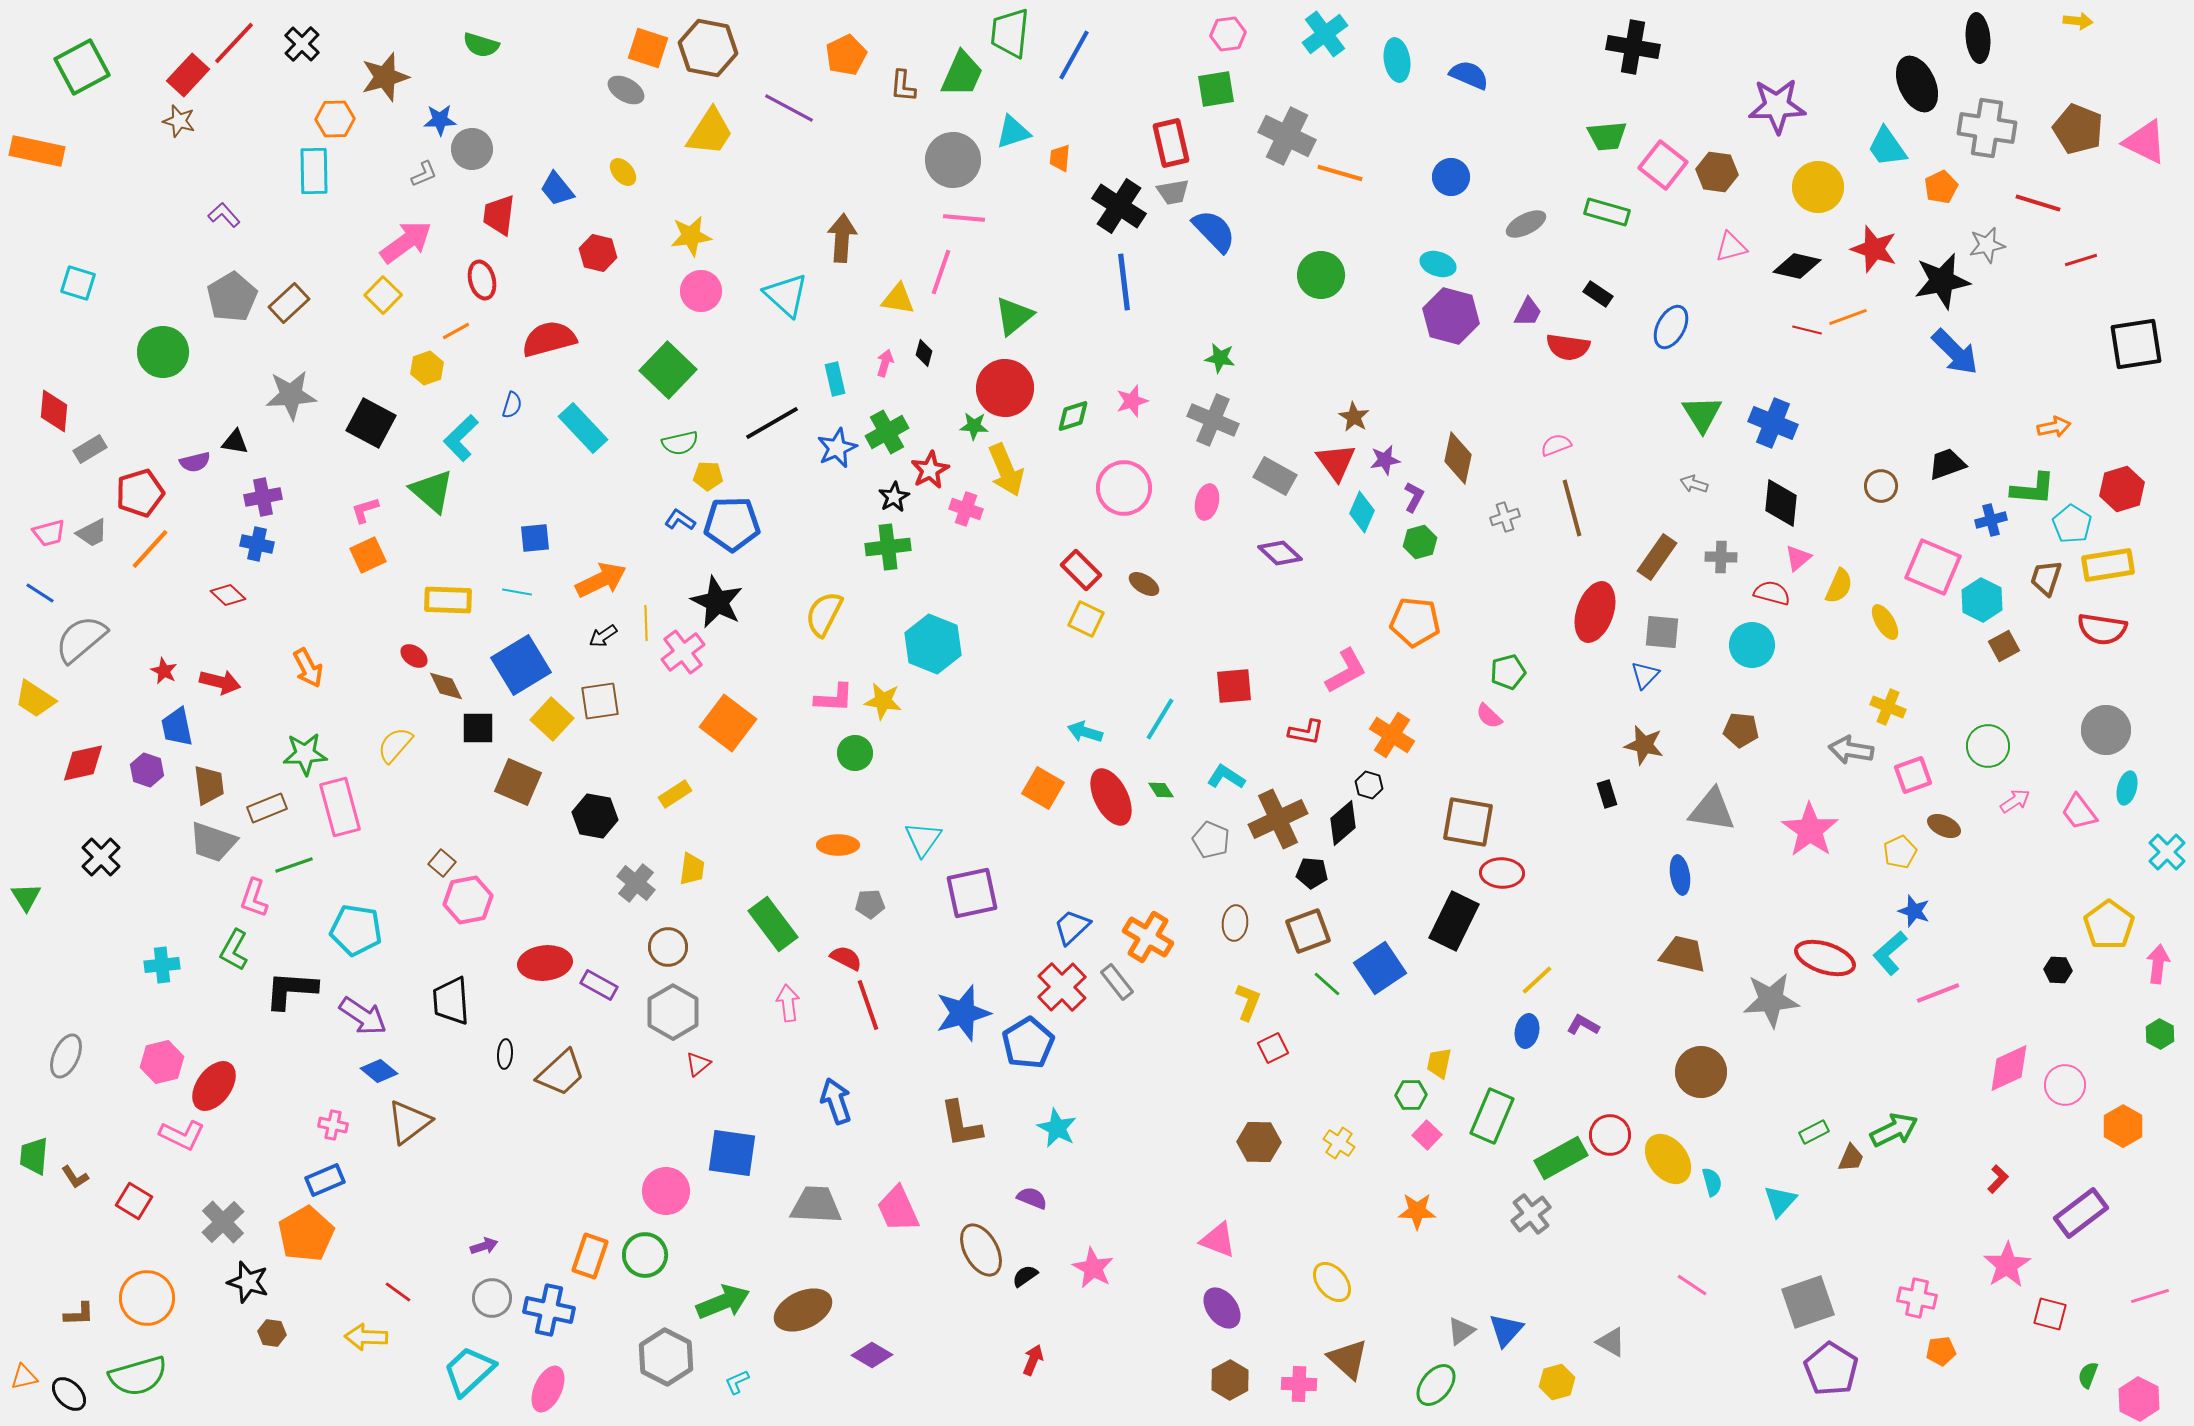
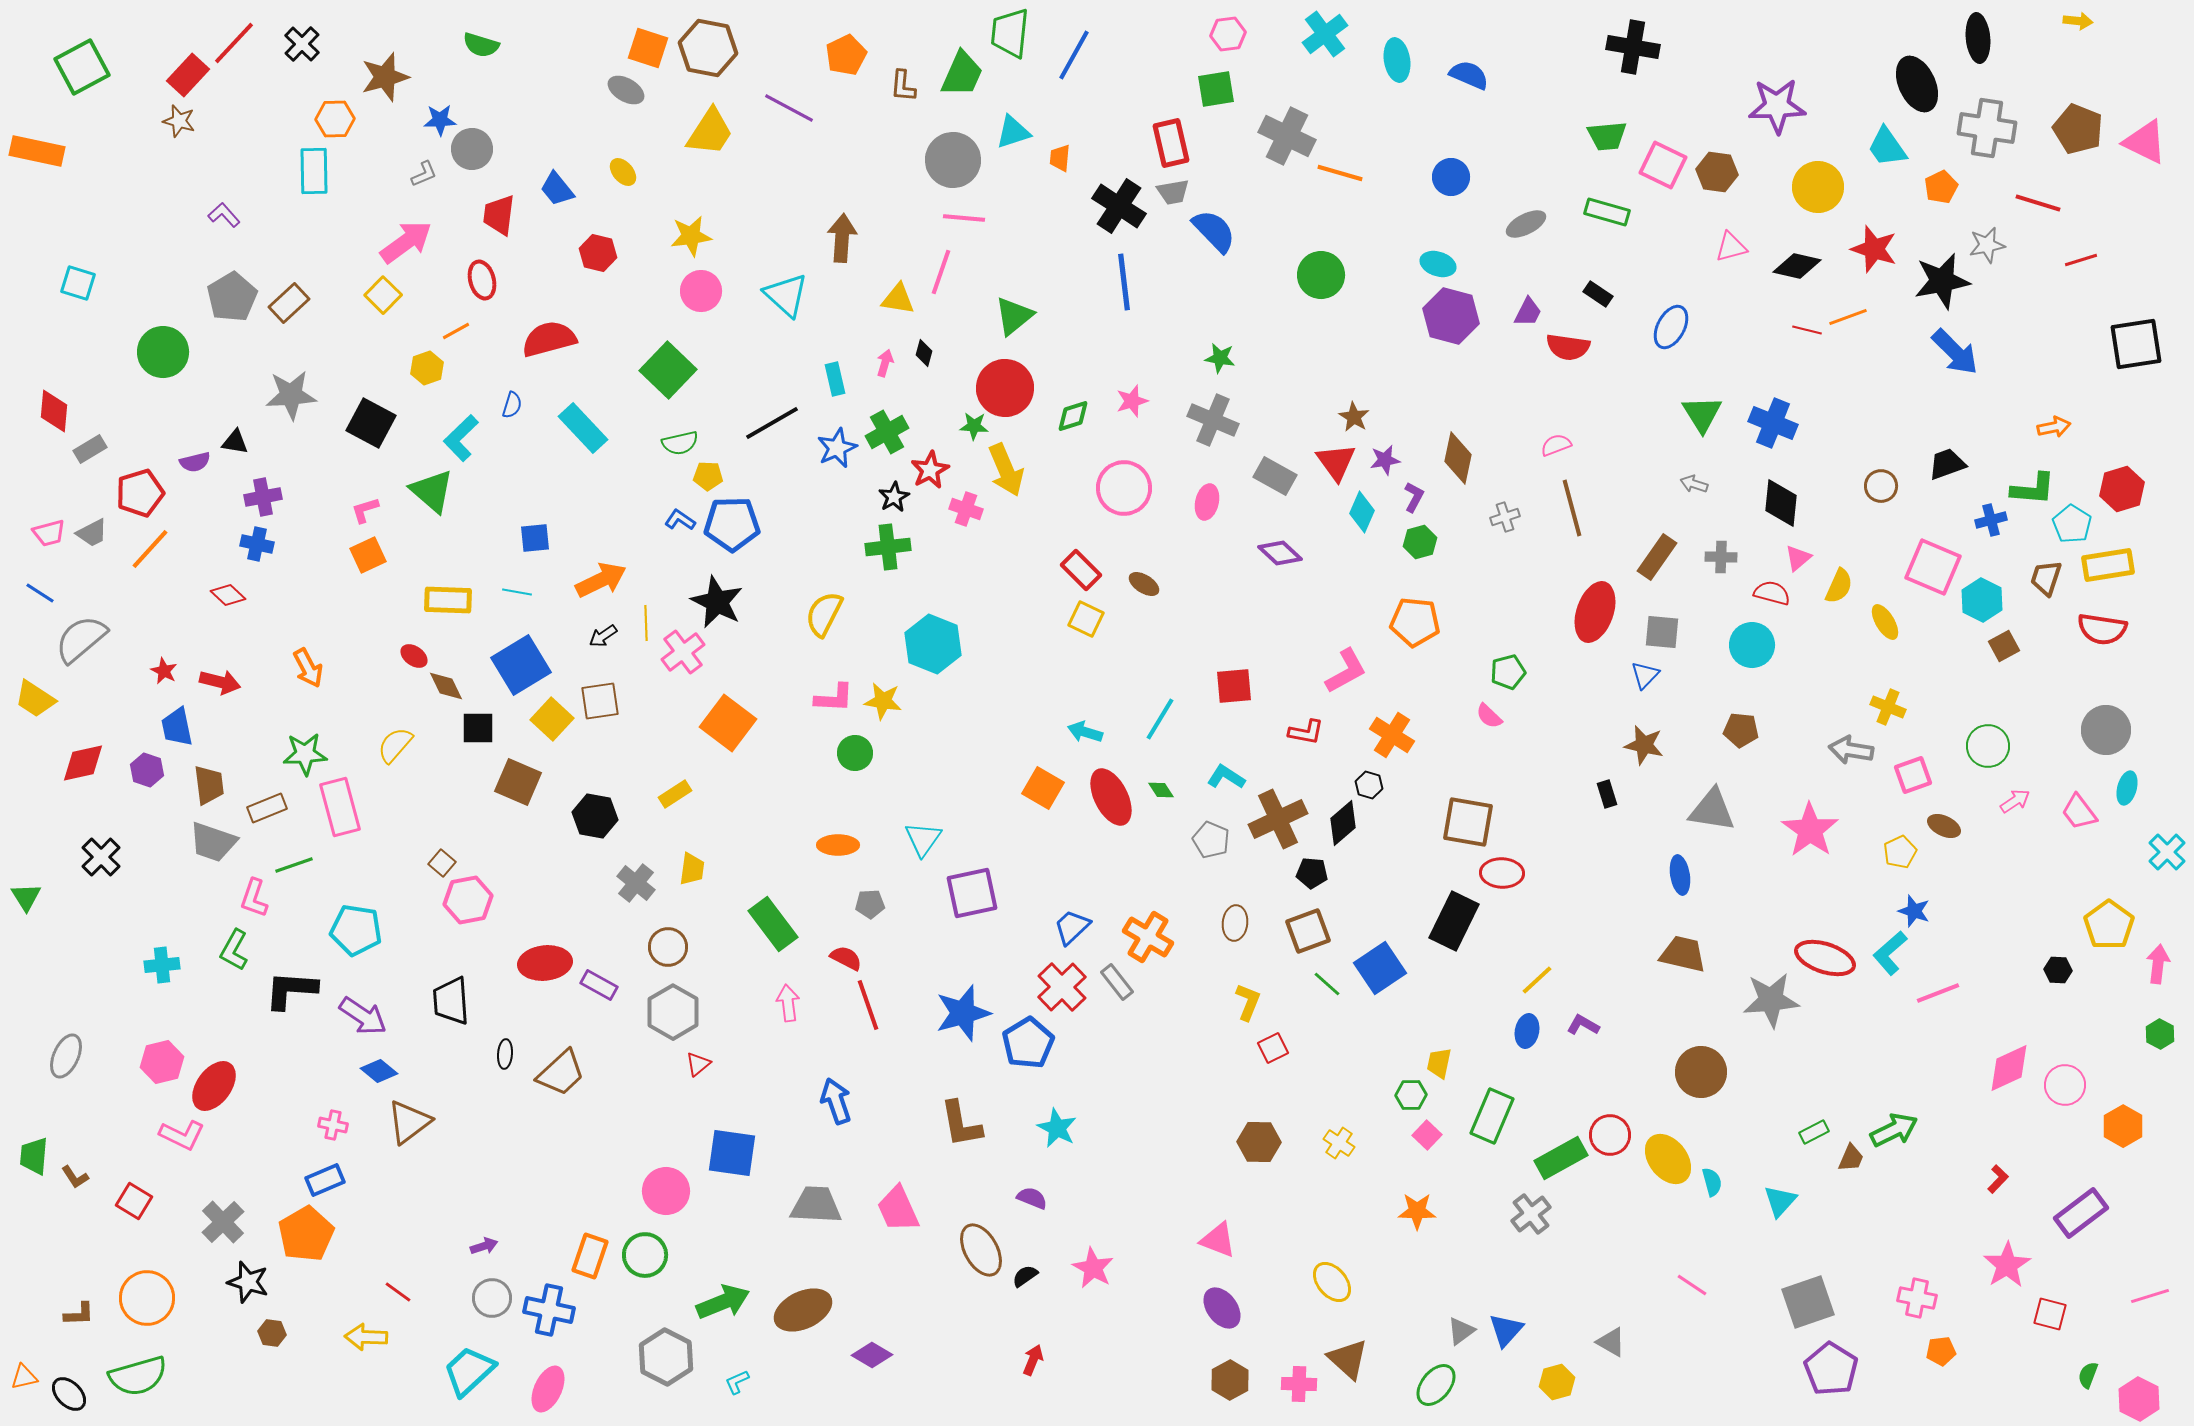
pink square at (1663, 165): rotated 12 degrees counterclockwise
